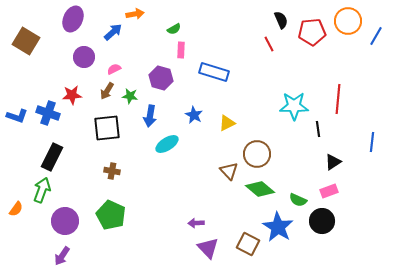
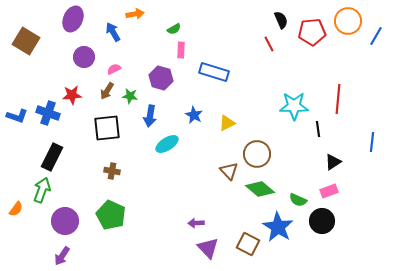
blue arrow at (113, 32): rotated 78 degrees counterclockwise
